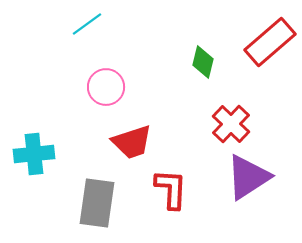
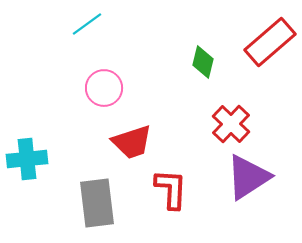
pink circle: moved 2 px left, 1 px down
cyan cross: moved 7 px left, 5 px down
gray rectangle: rotated 15 degrees counterclockwise
